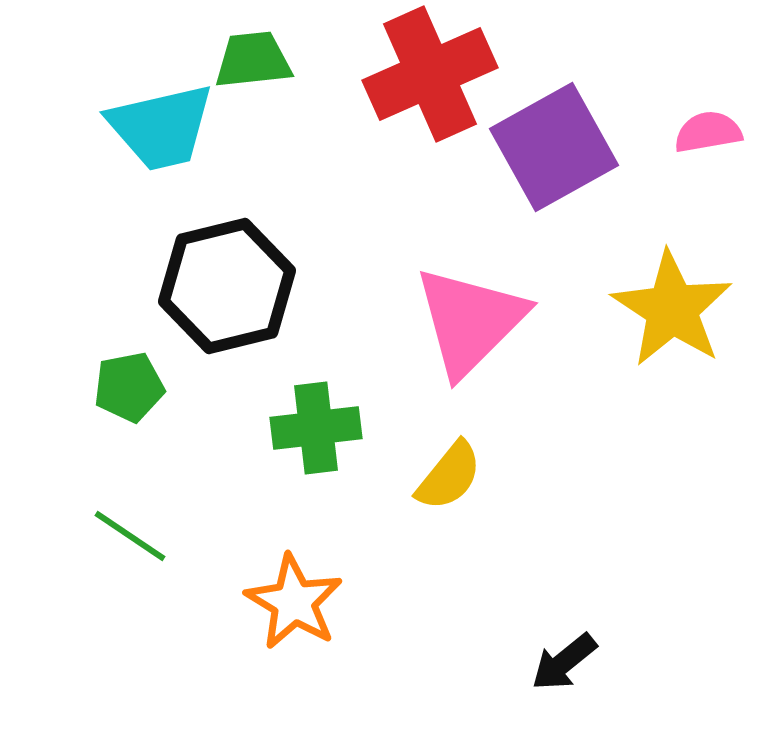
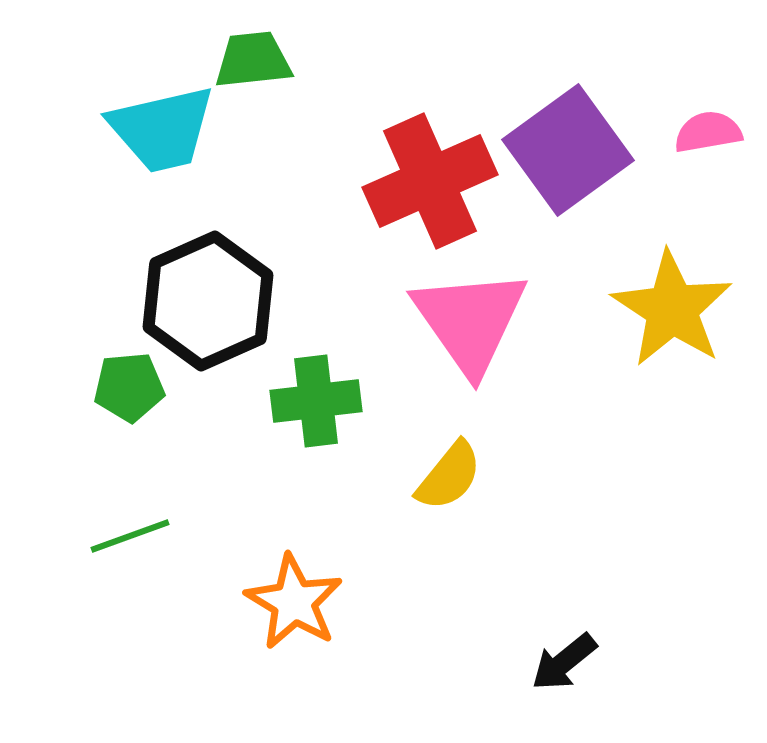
red cross: moved 107 px down
cyan trapezoid: moved 1 px right, 2 px down
purple square: moved 14 px right, 3 px down; rotated 7 degrees counterclockwise
black hexagon: moved 19 px left, 15 px down; rotated 10 degrees counterclockwise
pink triangle: rotated 20 degrees counterclockwise
green pentagon: rotated 6 degrees clockwise
green cross: moved 27 px up
green line: rotated 54 degrees counterclockwise
